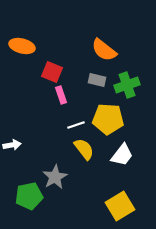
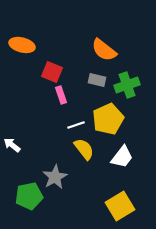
orange ellipse: moved 1 px up
yellow pentagon: rotated 28 degrees counterclockwise
white arrow: rotated 132 degrees counterclockwise
white trapezoid: moved 2 px down
